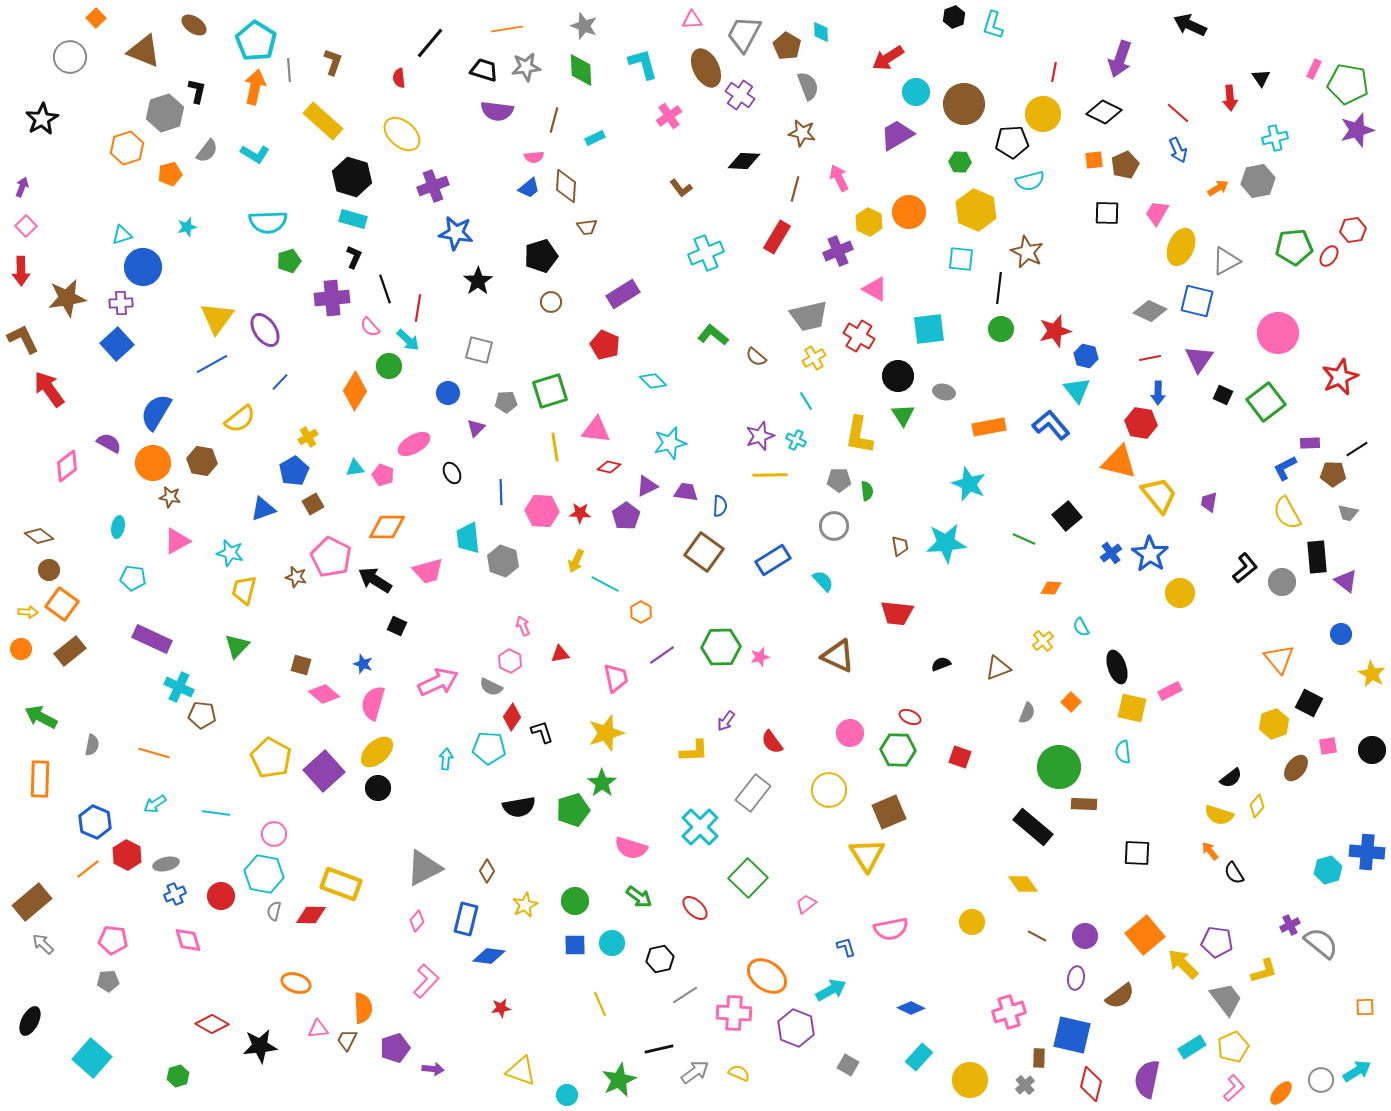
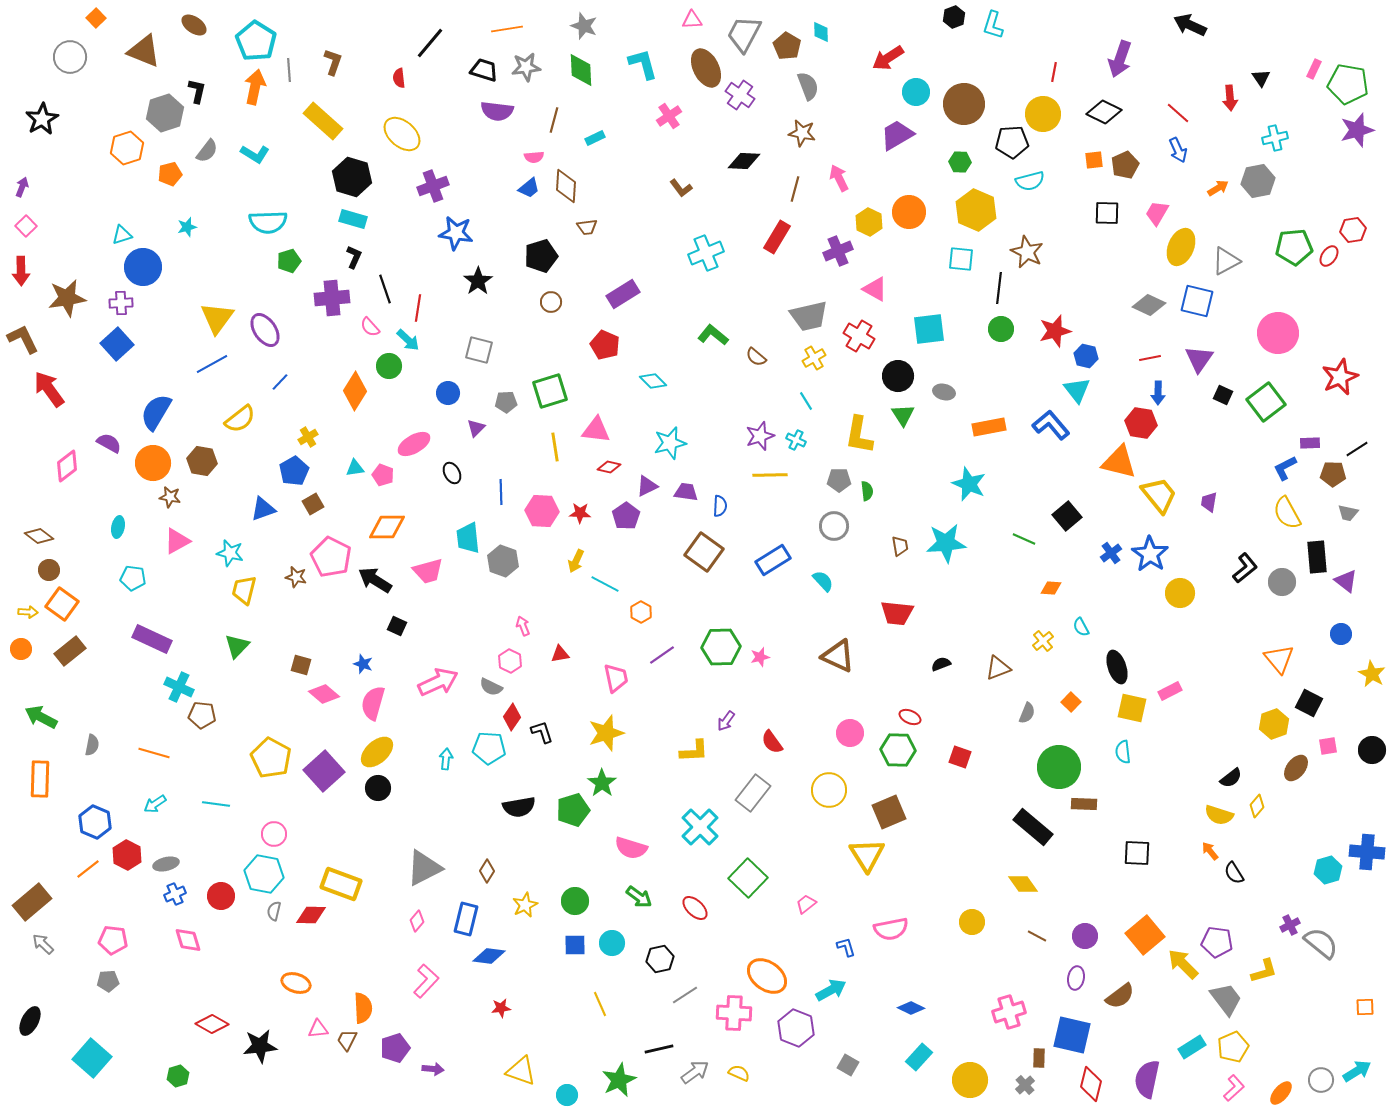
gray diamond at (1150, 311): moved 1 px left, 6 px up
cyan line at (216, 813): moved 9 px up
